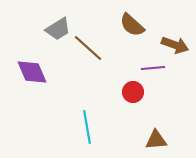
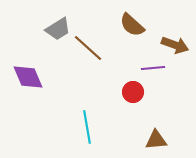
purple diamond: moved 4 px left, 5 px down
